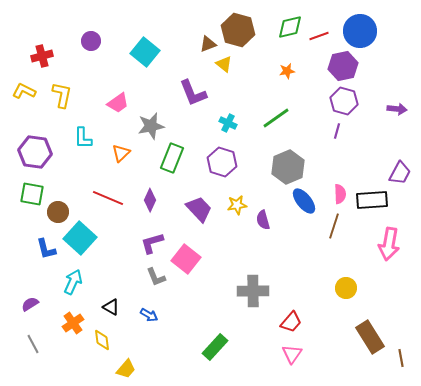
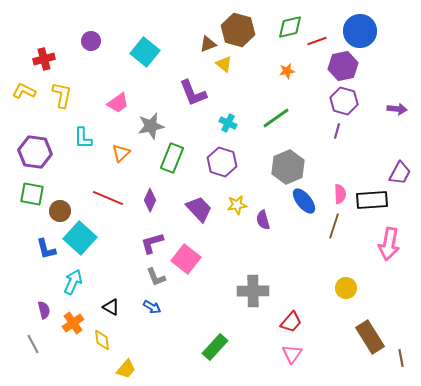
red line at (319, 36): moved 2 px left, 5 px down
red cross at (42, 56): moved 2 px right, 3 px down
brown circle at (58, 212): moved 2 px right, 1 px up
purple semicircle at (30, 304): moved 14 px right, 6 px down; rotated 108 degrees clockwise
blue arrow at (149, 315): moved 3 px right, 8 px up
